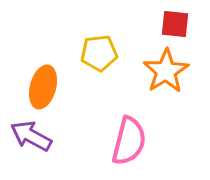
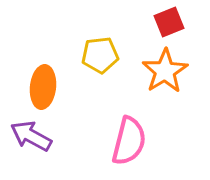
red square: moved 6 px left, 2 px up; rotated 28 degrees counterclockwise
yellow pentagon: moved 1 px right, 2 px down
orange star: moved 1 px left
orange ellipse: rotated 9 degrees counterclockwise
